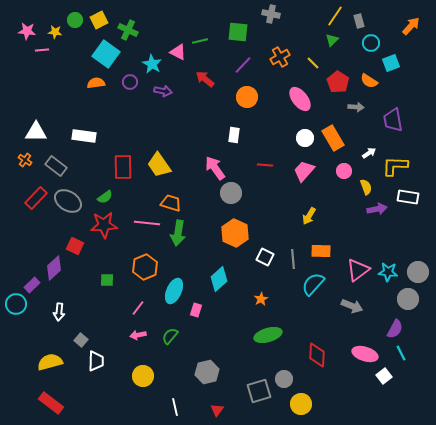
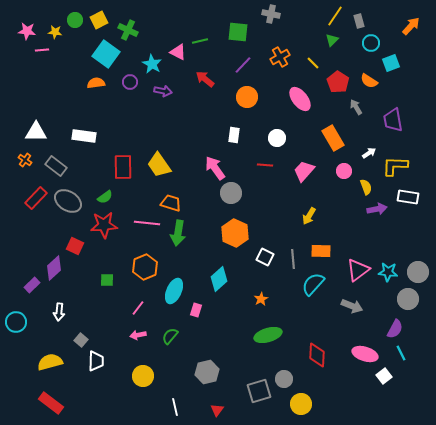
gray arrow at (356, 107): rotated 126 degrees counterclockwise
white circle at (305, 138): moved 28 px left
cyan circle at (16, 304): moved 18 px down
